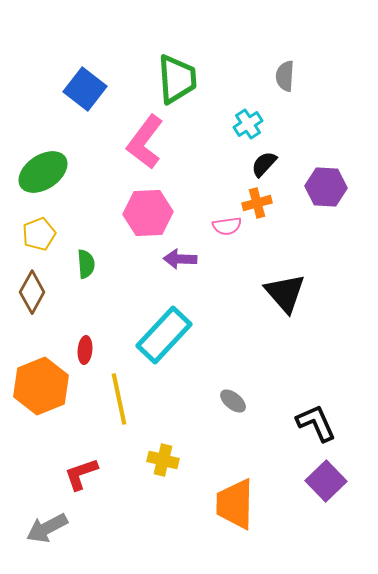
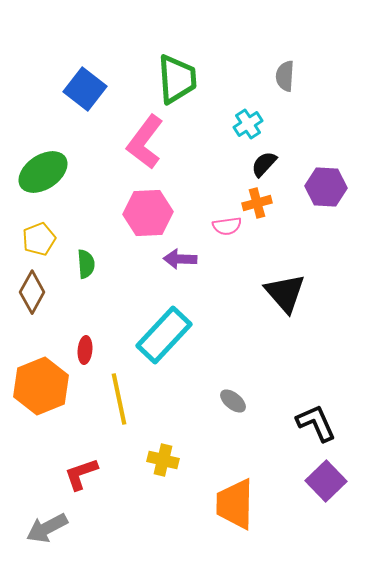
yellow pentagon: moved 5 px down
